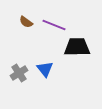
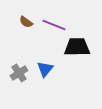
blue triangle: rotated 18 degrees clockwise
